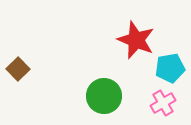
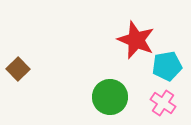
cyan pentagon: moved 3 px left, 2 px up
green circle: moved 6 px right, 1 px down
pink cross: rotated 25 degrees counterclockwise
